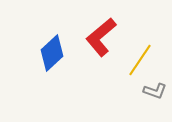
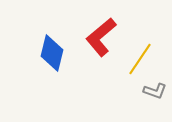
blue diamond: rotated 33 degrees counterclockwise
yellow line: moved 1 px up
